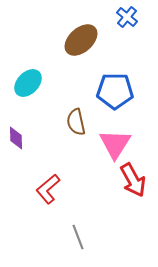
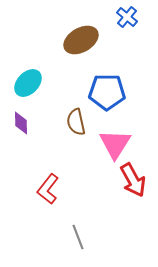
brown ellipse: rotated 12 degrees clockwise
blue pentagon: moved 8 px left, 1 px down
purple diamond: moved 5 px right, 15 px up
red L-shape: rotated 12 degrees counterclockwise
